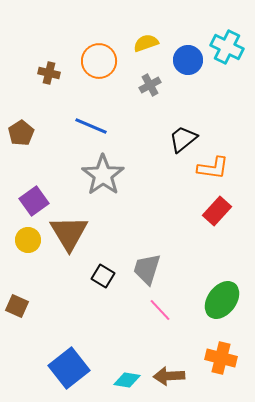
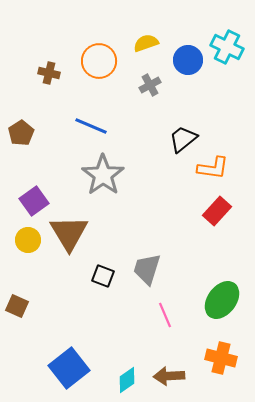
black square: rotated 10 degrees counterclockwise
pink line: moved 5 px right, 5 px down; rotated 20 degrees clockwise
cyan diamond: rotated 44 degrees counterclockwise
